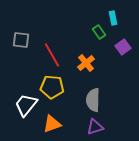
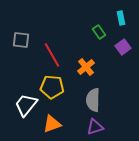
cyan rectangle: moved 8 px right
orange cross: moved 4 px down
